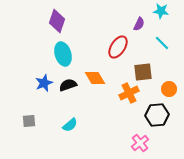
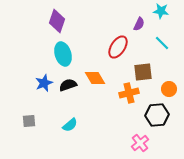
orange cross: rotated 12 degrees clockwise
